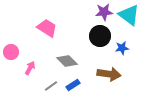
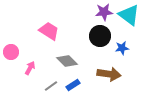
pink trapezoid: moved 2 px right, 3 px down
